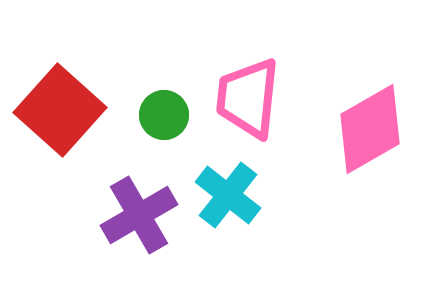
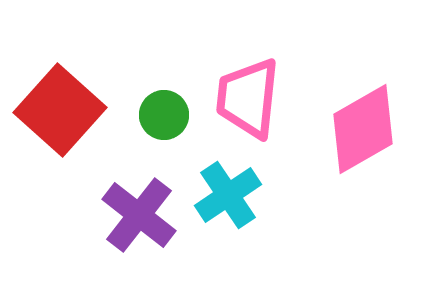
pink diamond: moved 7 px left
cyan cross: rotated 18 degrees clockwise
purple cross: rotated 22 degrees counterclockwise
